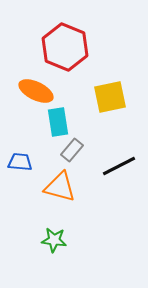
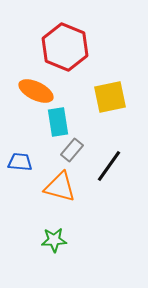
black line: moved 10 px left; rotated 28 degrees counterclockwise
green star: rotated 10 degrees counterclockwise
